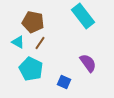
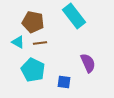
cyan rectangle: moved 9 px left
brown line: rotated 48 degrees clockwise
purple semicircle: rotated 12 degrees clockwise
cyan pentagon: moved 2 px right, 1 px down
blue square: rotated 16 degrees counterclockwise
